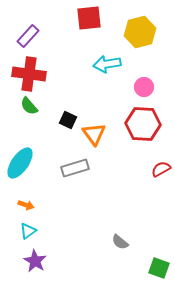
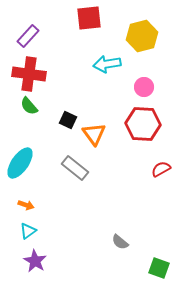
yellow hexagon: moved 2 px right, 4 px down
gray rectangle: rotated 56 degrees clockwise
